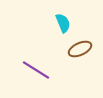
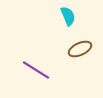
cyan semicircle: moved 5 px right, 7 px up
